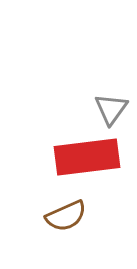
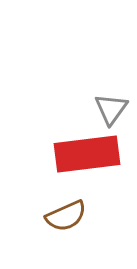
red rectangle: moved 3 px up
